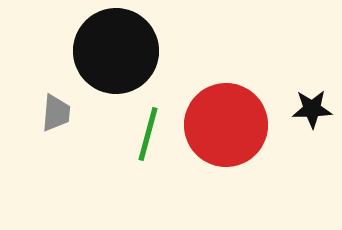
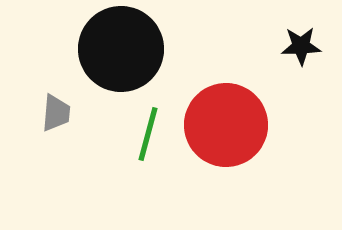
black circle: moved 5 px right, 2 px up
black star: moved 11 px left, 63 px up
